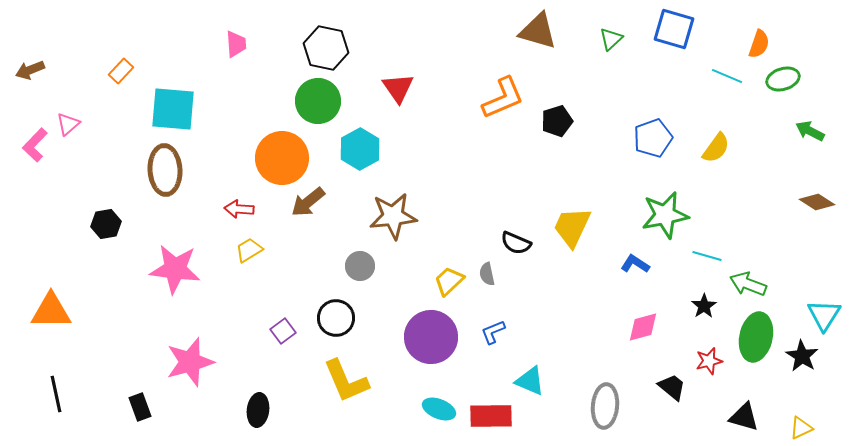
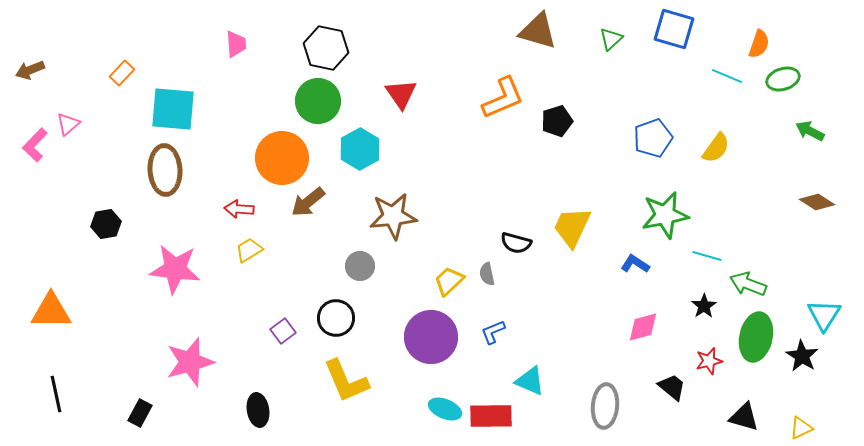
orange rectangle at (121, 71): moved 1 px right, 2 px down
red triangle at (398, 88): moved 3 px right, 6 px down
black semicircle at (516, 243): rotated 8 degrees counterclockwise
black rectangle at (140, 407): moved 6 px down; rotated 48 degrees clockwise
cyan ellipse at (439, 409): moved 6 px right
black ellipse at (258, 410): rotated 16 degrees counterclockwise
